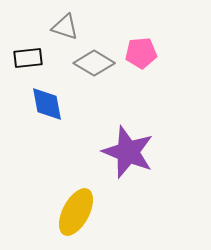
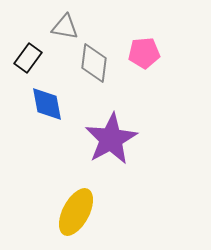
gray triangle: rotated 8 degrees counterclockwise
pink pentagon: moved 3 px right
black rectangle: rotated 48 degrees counterclockwise
gray diamond: rotated 66 degrees clockwise
purple star: moved 17 px left, 13 px up; rotated 22 degrees clockwise
